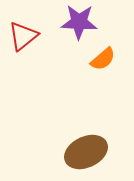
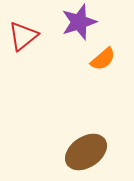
purple star: rotated 21 degrees counterclockwise
brown ellipse: rotated 9 degrees counterclockwise
